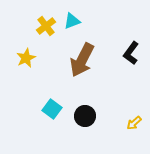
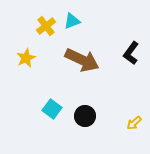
brown arrow: rotated 92 degrees counterclockwise
